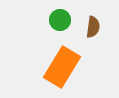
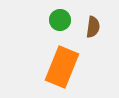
orange rectangle: rotated 9 degrees counterclockwise
